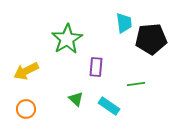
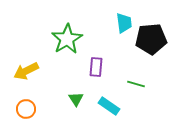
green line: rotated 24 degrees clockwise
green triangle: rotated 14 degrees clockwise
